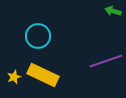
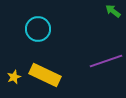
green arrow: rotated 21 degrees clockwise
cyan circle: moved 7 px up
yellow rectangle: moved 2 px right
